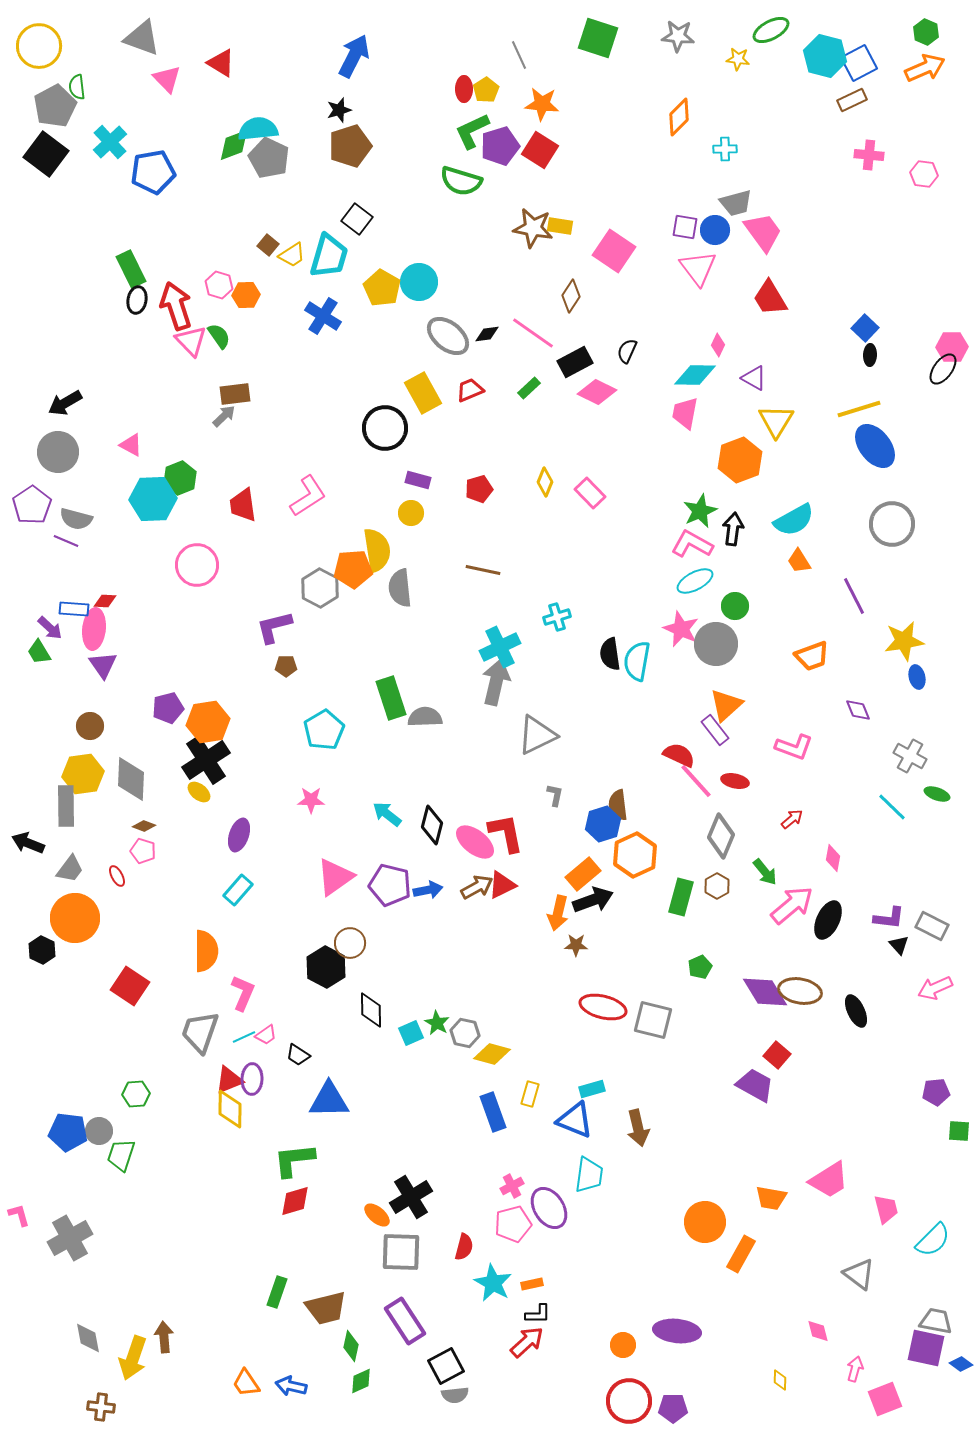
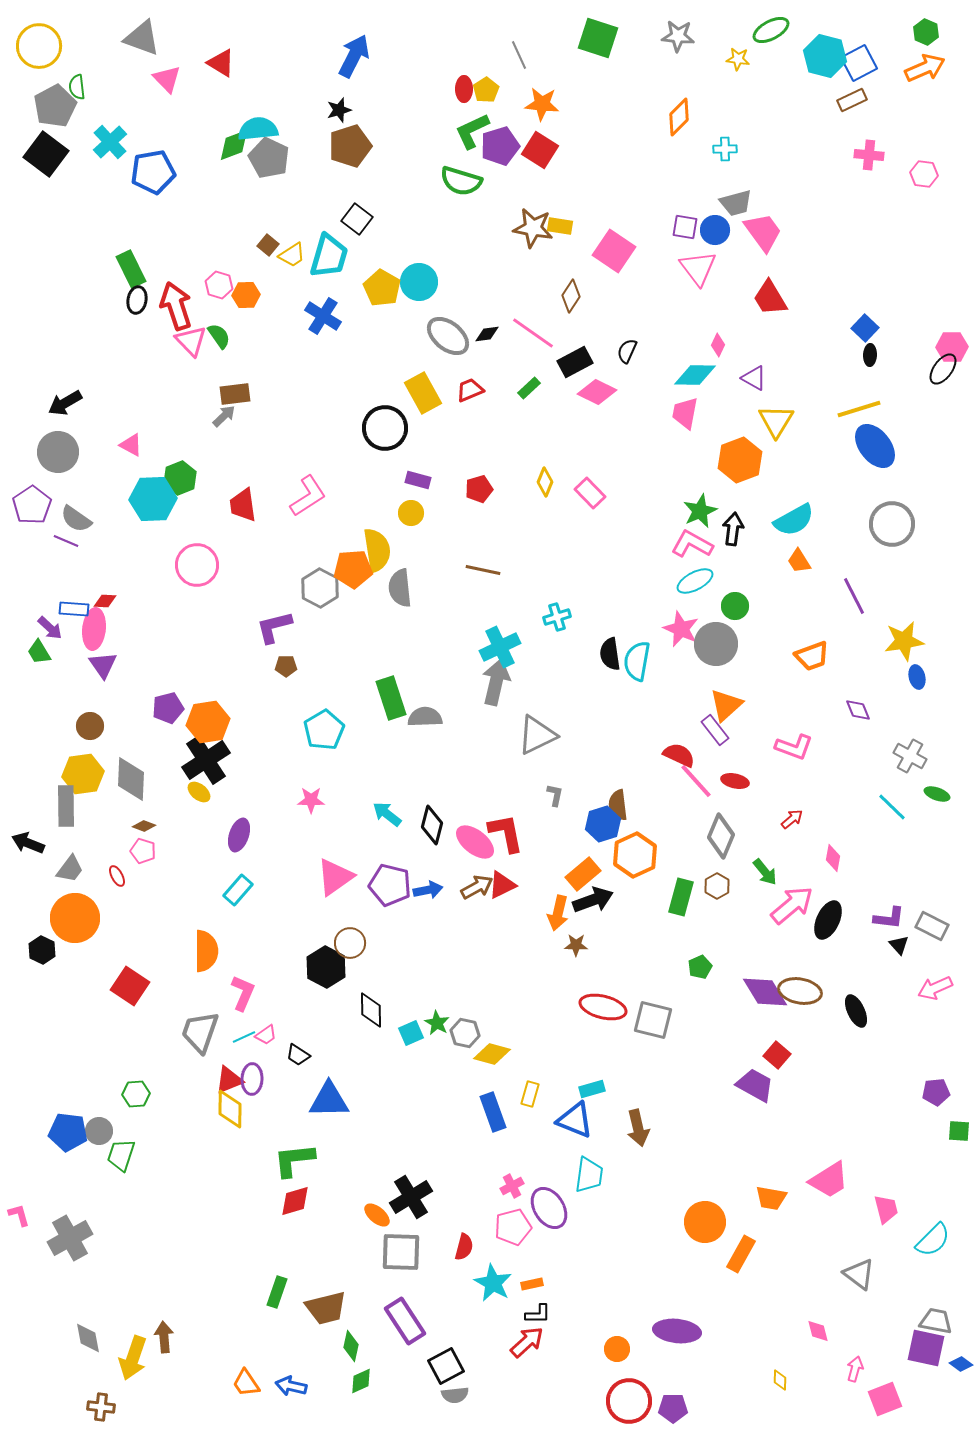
gray semicircle at (76, 519): rotated 20 degrees clockwise
pink pentagon at (513, 1224): moved 3 px down
orange circle at (623, 1345): moved 6 px left, 4 px down
